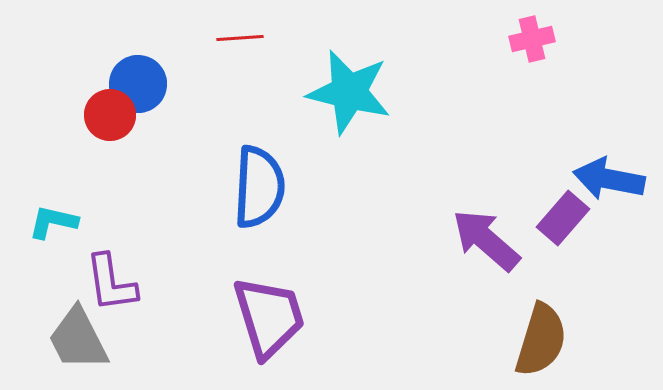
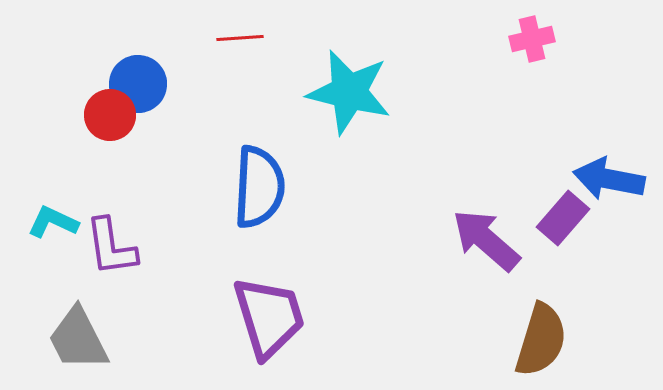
cyan L-shape: rotated 12 degrees clockwise
purple L-shape: moved 36 px up
